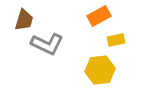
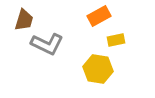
yellow hexagon: moved 2 px left, 1 px up; rotated 16 degrees clockwise
